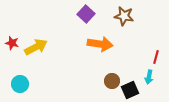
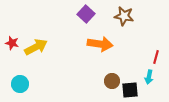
black square: rotated 18 degrees clockwise
